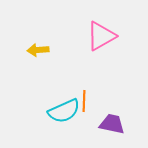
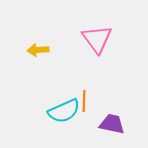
pink triangle: moved 4 px left, 3 px down; rotated 36 degrees counterclockwise
